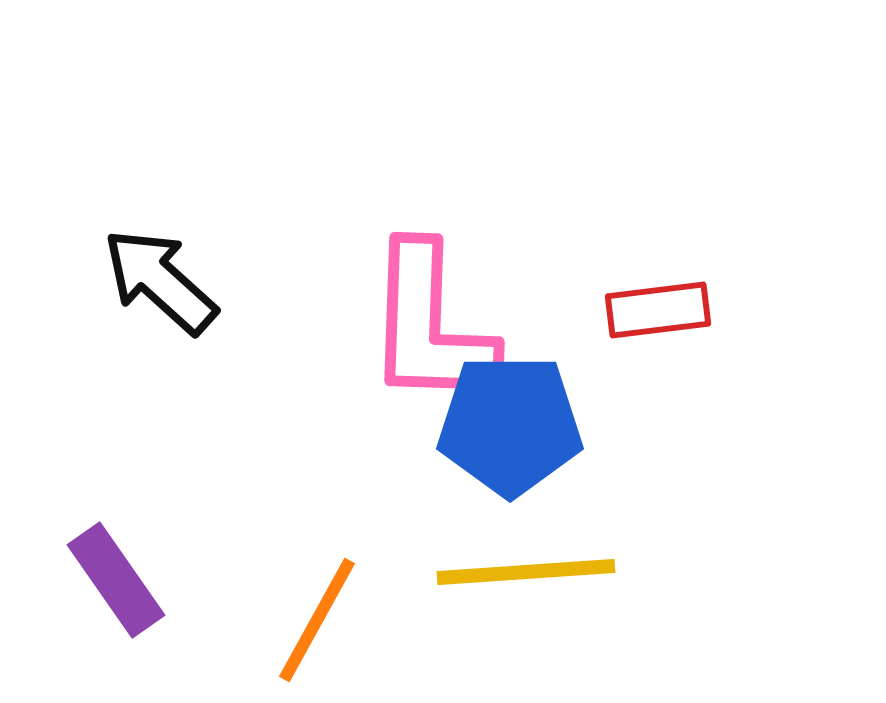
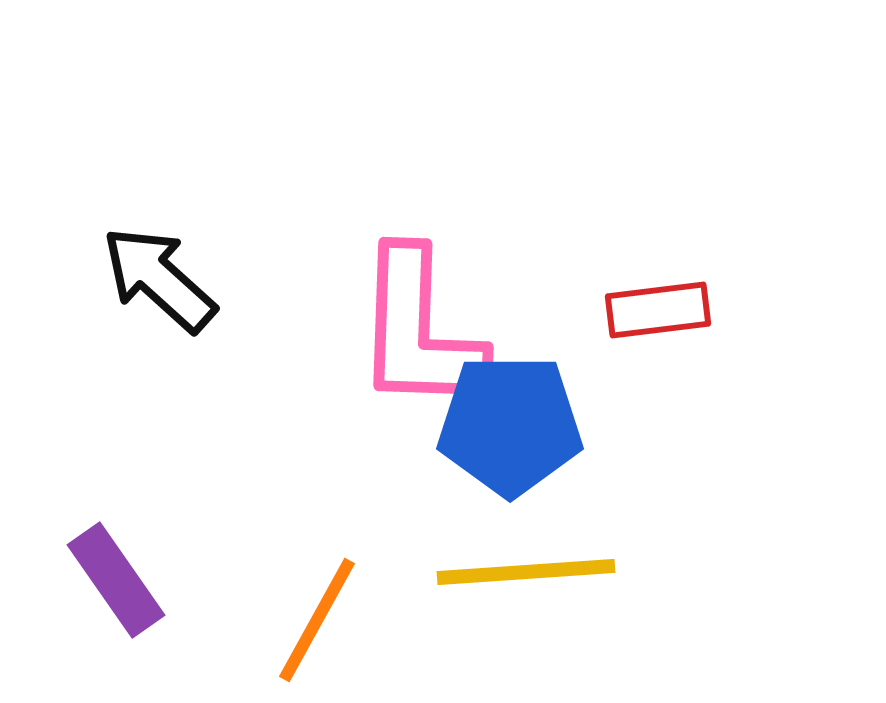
black arrow: moved 1 px left, 2 px up
pink L-shape: moved 11 px left, 5 px down
